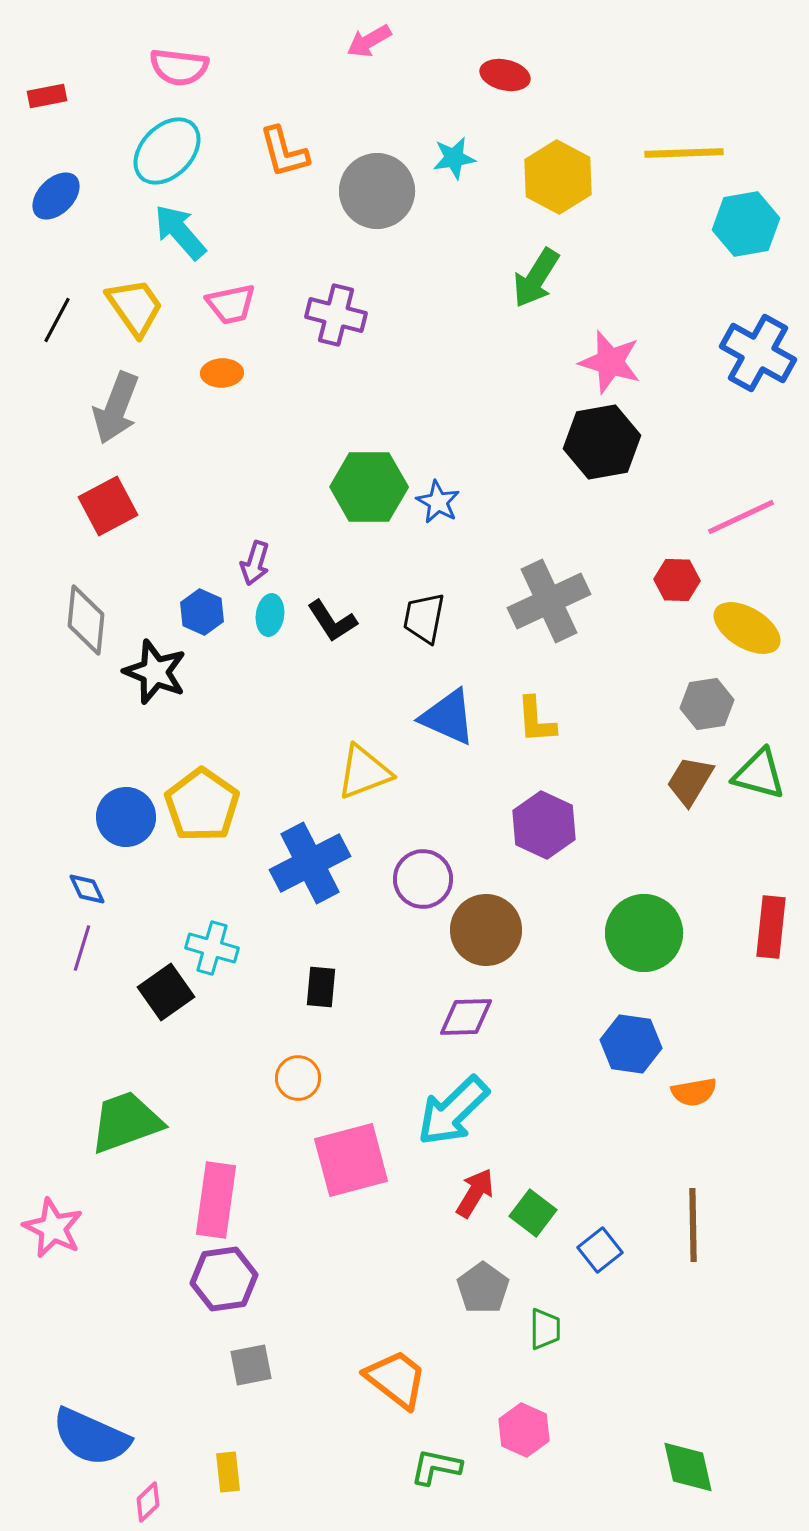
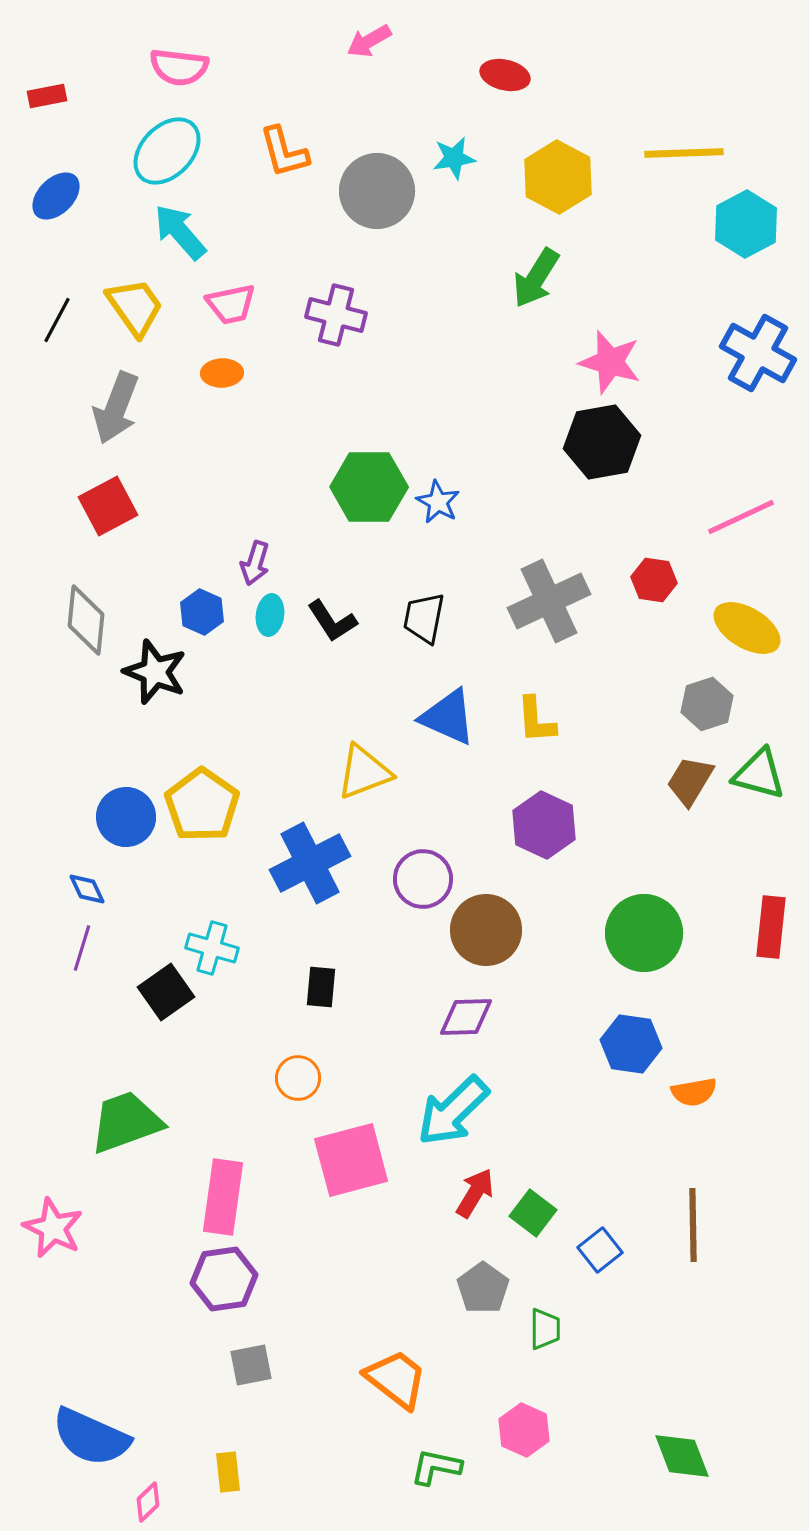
cyan hexagon at (746, 224): rotated 18 degrees counterclockwise
red hexagon at (677, 580): moved 23 px left; rotated 6 degrees clockwise
gray hexagon at (707, 704): rotated 9 degrees counterclockwise
pink rectangle at (216, 1200): moved 7 px right, 3 px up
green diamond at (688, 1467): moved 6 px left, 11 px up; rotated 8 degrees counterclockwise
